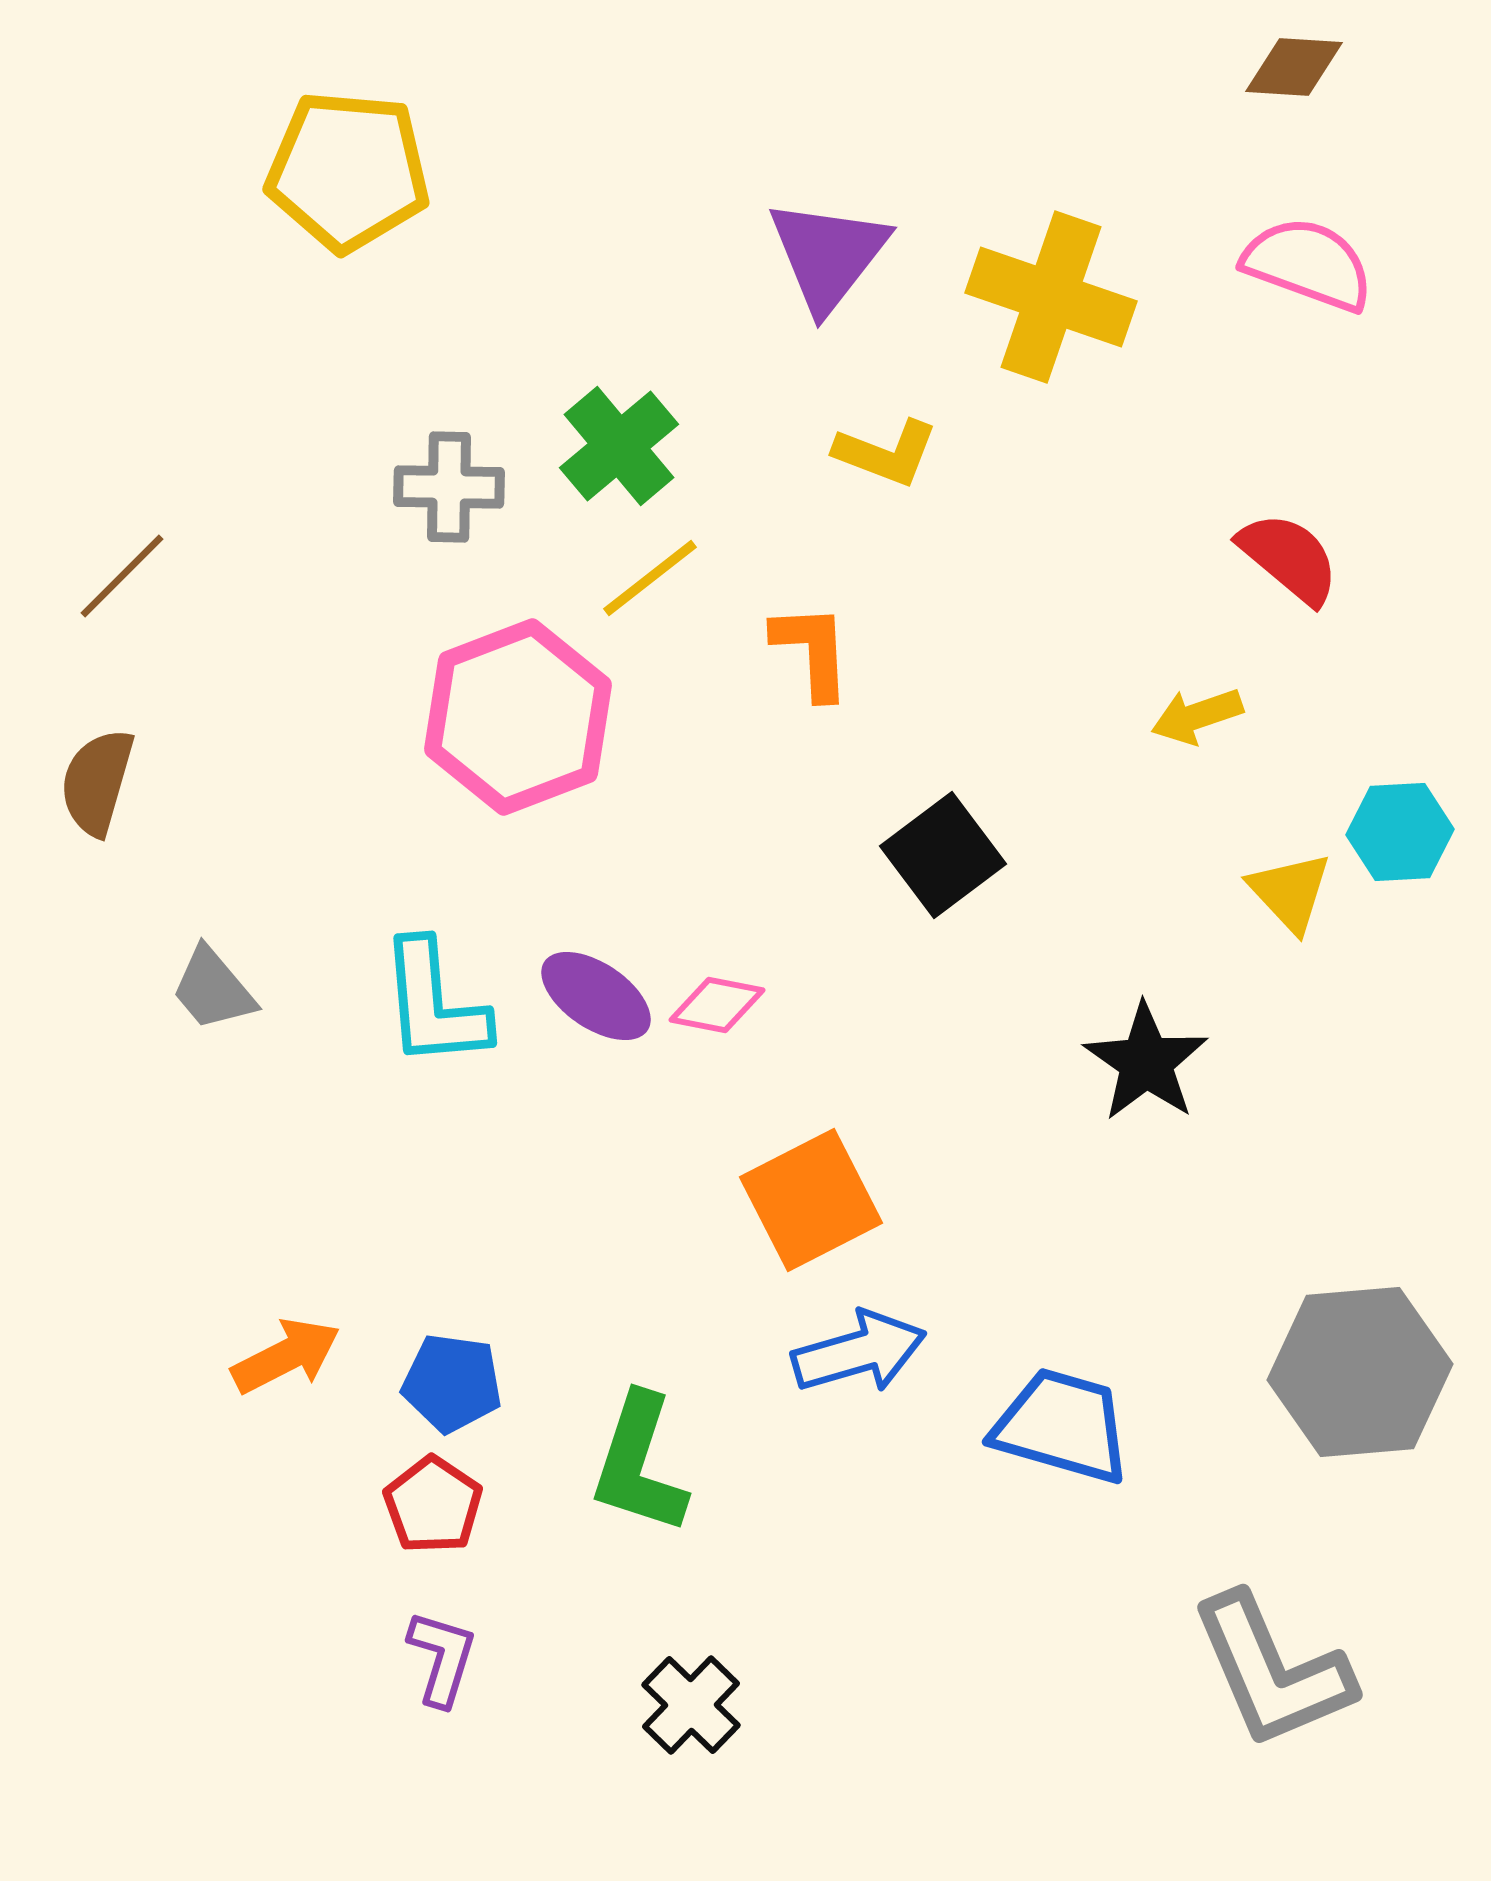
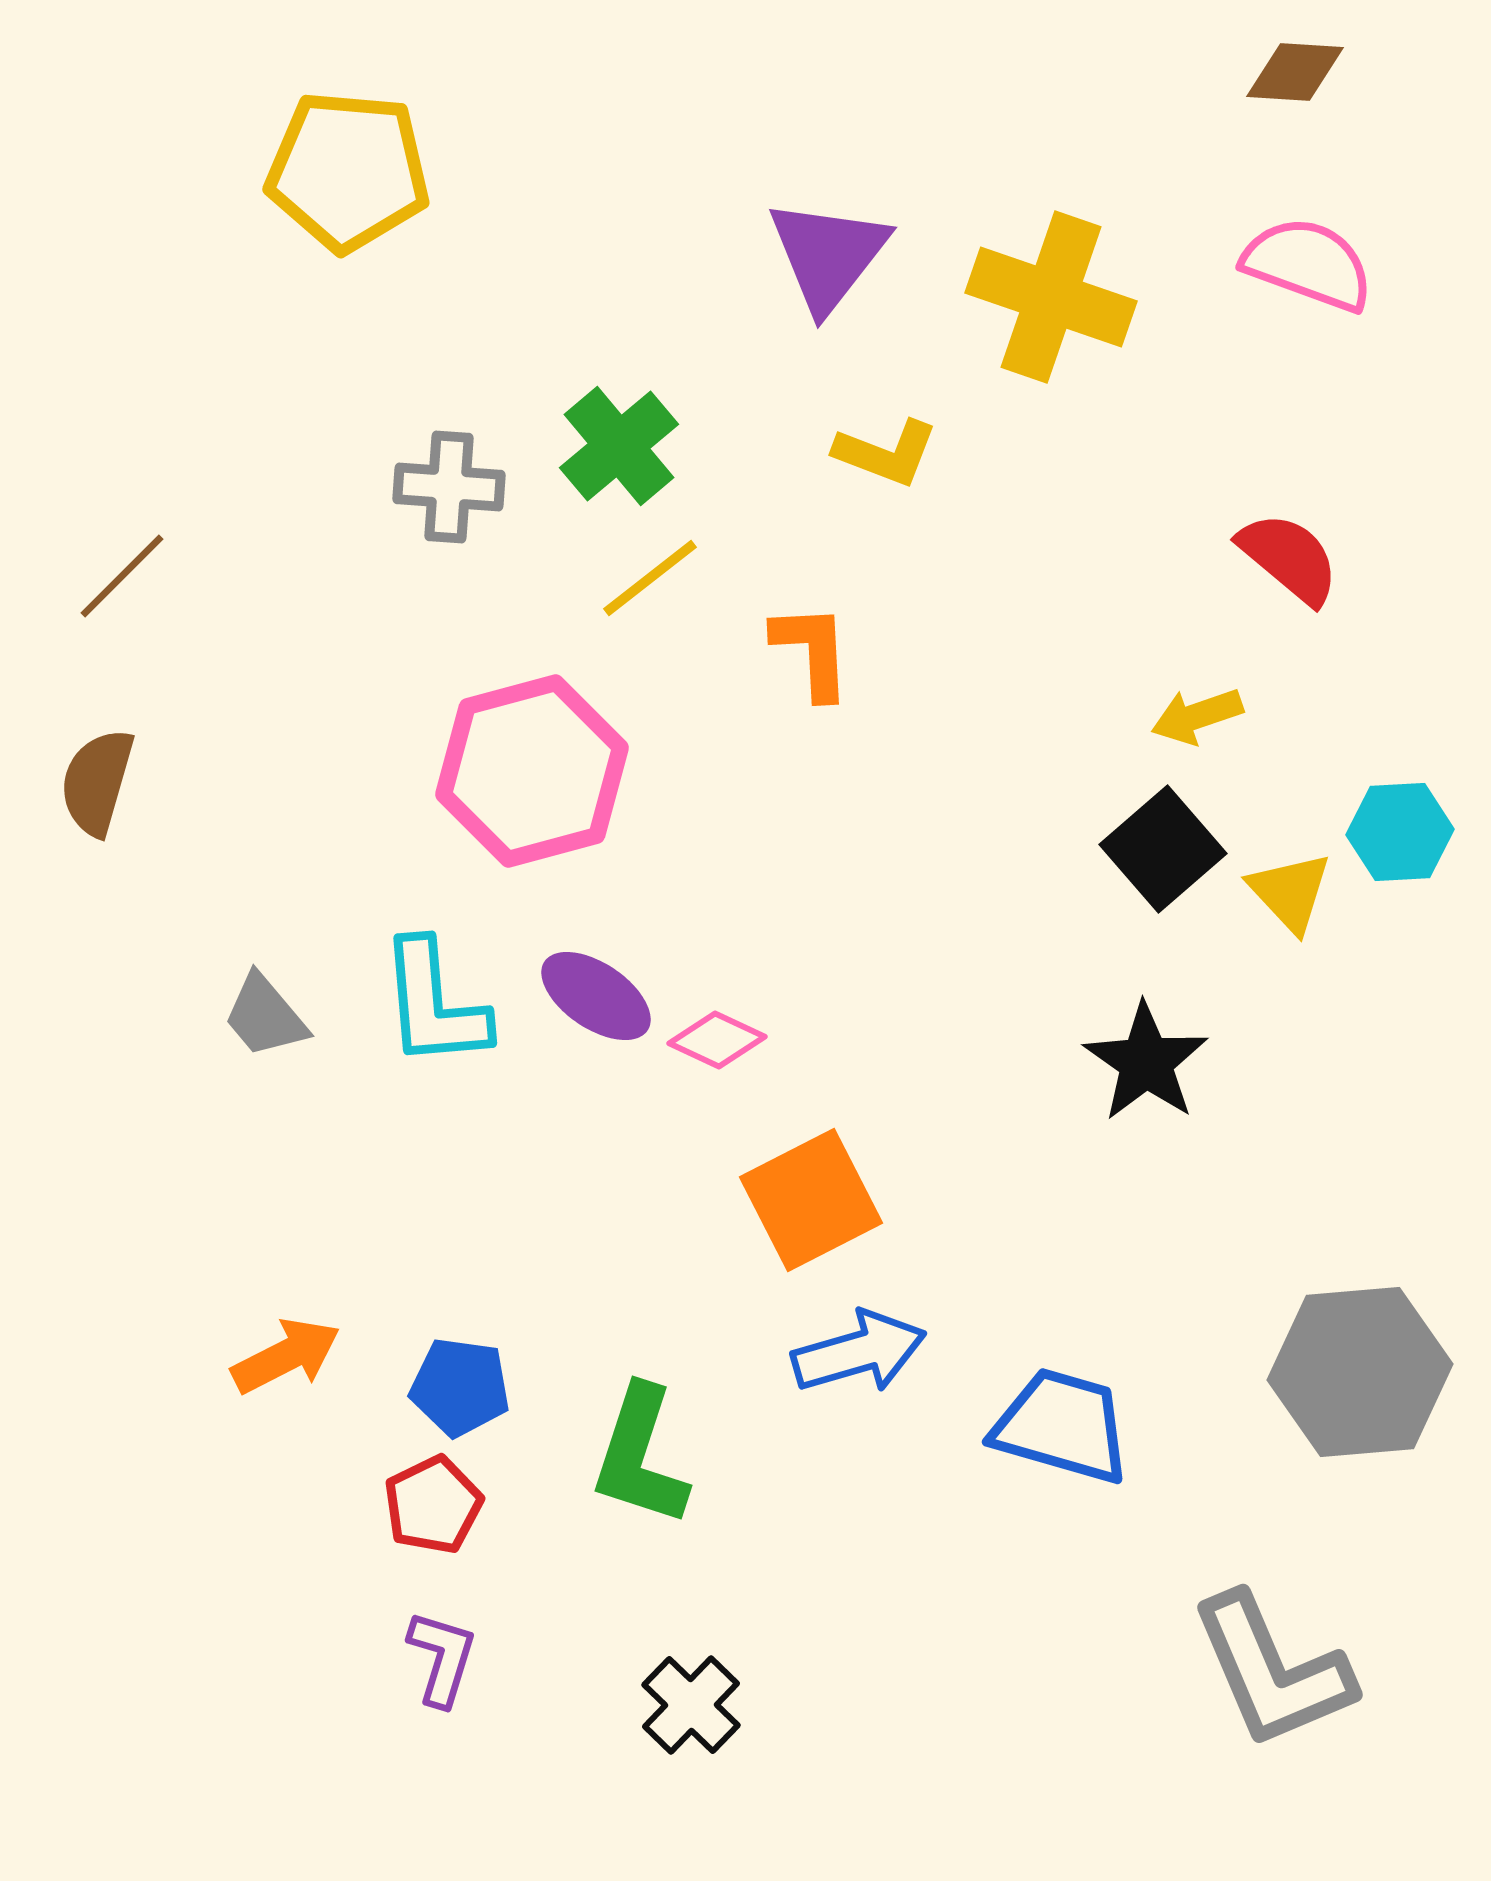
brown diamond: moved 1 px right, 5 px down
gray cross: rotated 3 degrees clockwise
pink hexagon: moved 14 px right, 54 px down; rotated 6 degrees clockwise
black square: moved 220 px right, 6 px up; rotated 4 degrees counterclockwise
gray trapezoid: moved 52 px right, 27 px down
pink diamond: moved 35 px down; rotated 14 degrees clockwise
blue pentagon: moved 8 px right, 4 px down
green L-shape: moved 1 px right, 8 px up
red pentagon: rotated 12 degrees clockwise
